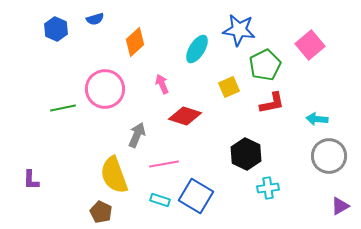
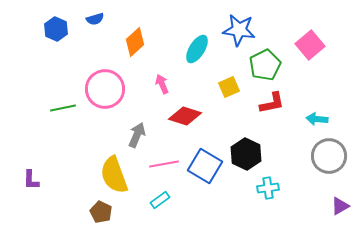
blue square: moved 9 px right, 30 px up
cyan rectangle: rotated 54 degrees counterclockwise
